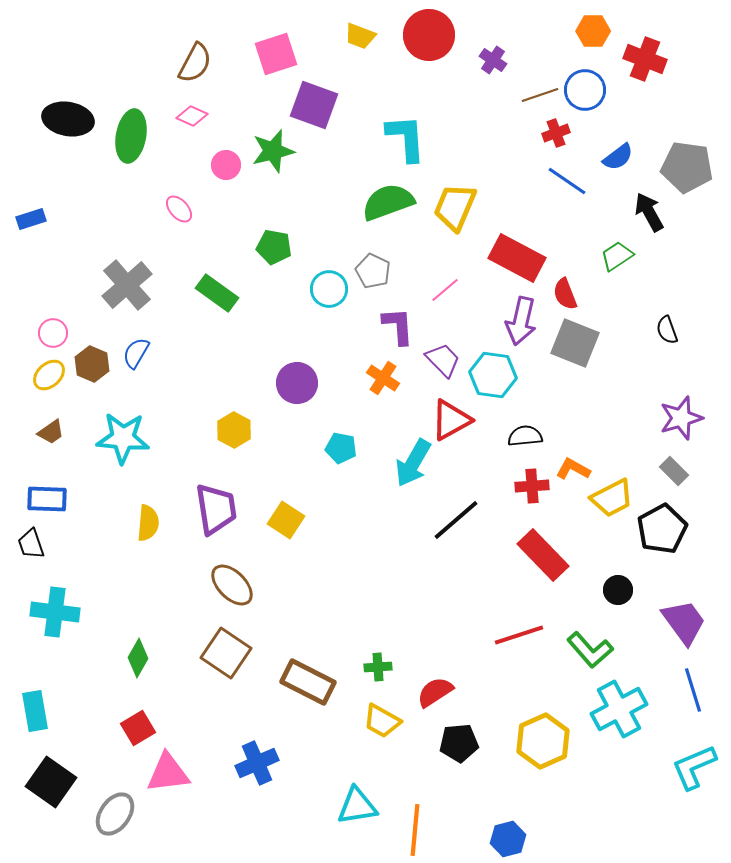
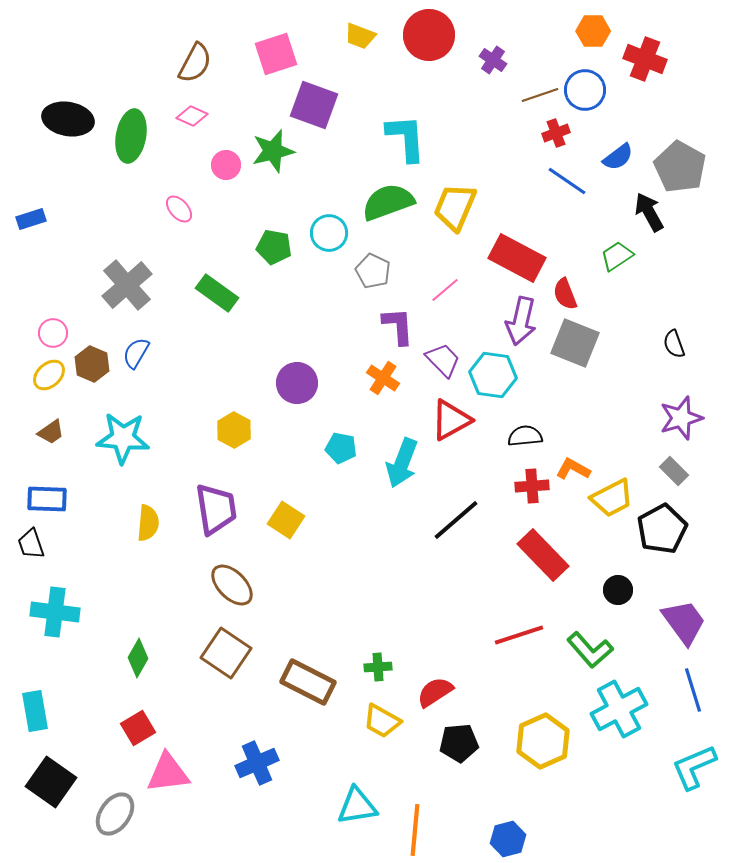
gray pentagon at (687, 167): moved 7 px left; rotated 21 degrees clockwise
cyan circle at (329, 289): moved 56 px up
black semicircle at (667, 330): moved 7 px right, 14 px down
cyan arrow at (413, 463): moved 11 px left; rotated 9 degrees counterclockwise
